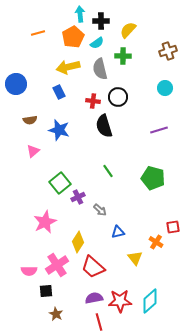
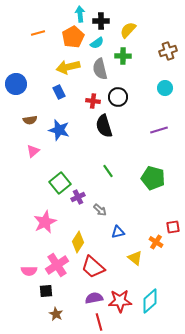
yellow triangle: rotated 14 degrees counterclockwise
